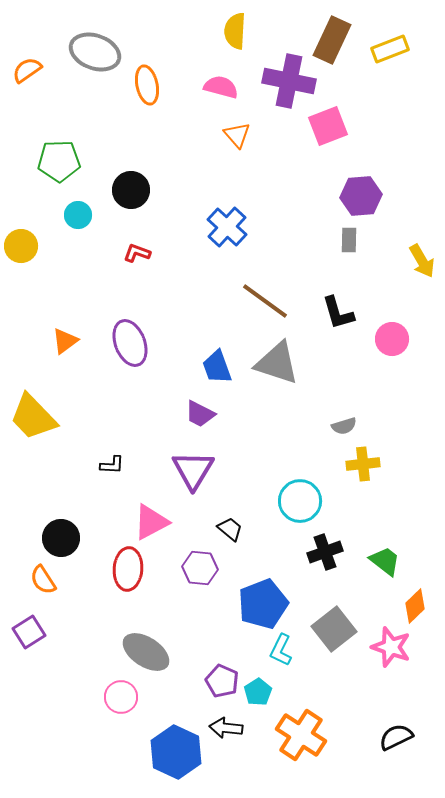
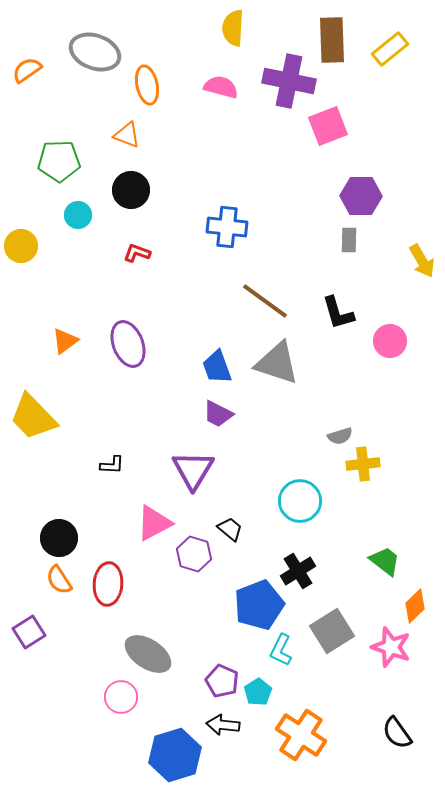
yellow semicircle at (235, 31): moved 2 px left, 3 px up
brown rectangle at (332, 40): rotated 27 degrees counterclockwise
yellow rectangle at (390, 49): rotated 18 degrees counterclockwise
orange triangle at (237, 135): moved 110 px left; rotated 28 degrees counterclockwise
purple hexagon at (361, 196): rotated 6 degrees clockwise
blue cross at (227, 227): rotated 36 degrees counterclockwise
pink circle at (392, 339): moved 2 px left, 2 px down
purple ellipse at (130, 343): moved 2 px left, 1 px down
purple trapezoid at (200, 414): moved 18 px right
gray semicircle at (344, 426): moved 4 px left, 10 px down
pink triangle at (151, 522): moved 3 px right, 1 px down
black circle at (61, 538): moved 2 px left
black cross at (325, 552): moved 27 px left, 19 px down; rotated 12 degrees counterclockwise
purple hexagon at (200, 568): moved 6 px left, 14 px up; rotated 12 degrees clockwise
red ellipse at (128, 569): moved 20 px left, 15 px down
orange semicircle at (43, 580): moved 16 px right
blue pentagon at (263, 604): moved 4 px left, 1 px down
gray square at (334, 629): moved 2 px left, 2 px down; rotated 6 degrees clockwise
gray ellipse at (146, 652): moved 2 px right, 2 px down
black arrow at (226, 728): moved 3 px left, 3 px up
black semicircle at (396, 737): moved 1 px right, 4 px up; rotated 100 degrees counterclockwise
blue hexagon at (176, 752): moved 1 px left, 3 px down; rotated 18 degrees clockwise
